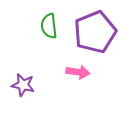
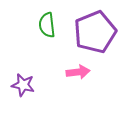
green semicircle: moved 2 px left, 1 px up
pink arrow: rotated 15 degrees counterclockwise
